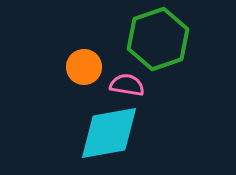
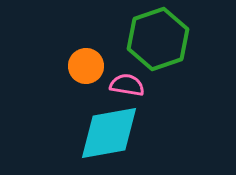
orange circle: moved 2 px right, 1 px up
